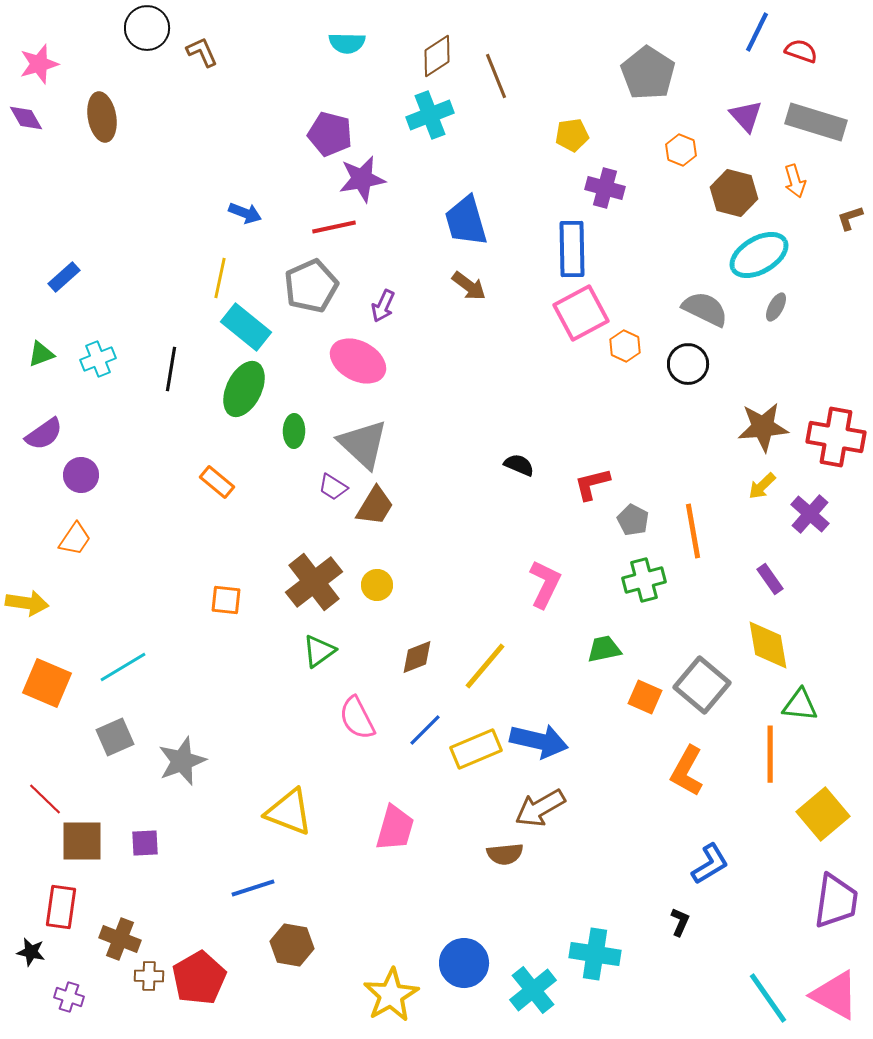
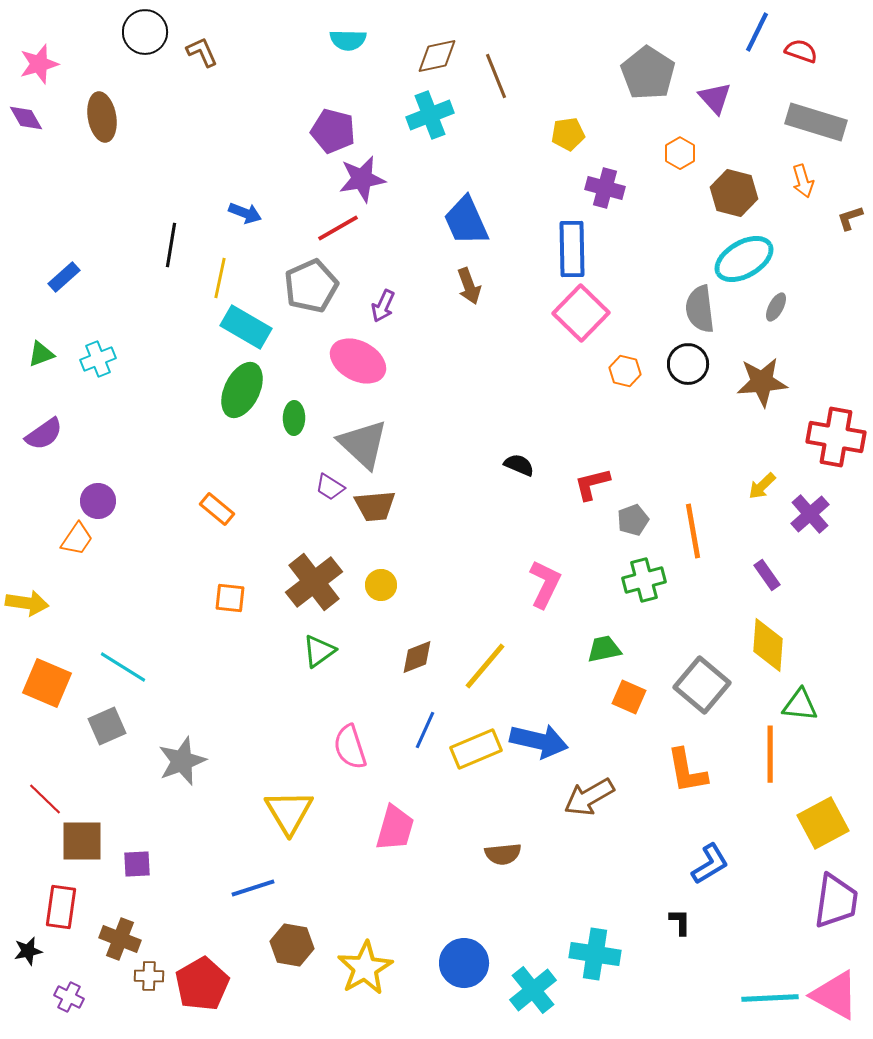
black circle at (147, 28): moved 2 px left, 4 px down
cyan semicircle at (347, 43): moved 1 px right, 3 px up
brown diamond at (437, 56): rotated 21 degrees clockwise
purple triangle at (746, 116): moved 31 px left, 18 px up
purple pentagon at (330, 134): moved 3 px right, 3 px up
yellow pentagon at (572, 135): moved 4 px left, 1 px up
orange hexagon at (681, 150): moved 1 px left, 3 px down; rotated 8 degrees clockwise
orange arrow at (795, 181): moved 8 px right
blue trapezoid at (466, 221): rotated 8 degrees counterclockwise
red line at (334, 227): moved 4 px right, 1 px down; rotated 18 degrees counterclockwise
cyan ellipse at (759, 255): moved 15 px left, 4 px down
brown arrow at (469, 286): rotated 33 degrees clockwise
gray semicircle at (705, 309): moved 5 px left; rotated 123 degrees counterclockwise
pink square at (581, 313): rotated 18 degrees counterclockwise
cyan rectangle at (246, 327): rotated 9 degrees counterclockwise
orange hexagon at (625, 346): moved 25 px down; rotated 12 degrees counterclockwise
black line at (171, 369): moved 124 px up
green ellipse at (244, 389): moved 2 px left, 1 px down
brown star at (763, 427): moved 1 px left, 45 px up
green ellipse at (294, 431): moved 13 px up
purple circle at (81, 475): moved 17 px right, 26 px down
orange rectangle at (217, 482): moved 27 px down
purple trapezoid at (333, 487): moved 3 px left
brown trapezoid at (375, 506): rotated 54 degrees clockwise
purple cross at (810, 514): rotated 6 degrees clockwise
gray pentagon at (633, 520): rotated 24 degrees clockwise
orange trapezoid at (75, 539): moved 2 px right
purple rectangle at (770, 579): moved 3 px left, 4 px up
yellow circle at (377, 585): moved 4 px right
orange square at (226, 600): moved 4 px right, 2 px up
yellow diamond at (768, 645): rotated 14 degrees clockwise
cyan line at (123, 667): rotated 63 degrees clockwise
orange square at (645, 697): moved 16 px left
pink semicircle at (357, 718): moved 7 px left, 29 px down; rotated 9 degrees clockwise
blue line at (425, 730): rotated 21 degrees counterclockwise
gray square at (115, 737): moved 8 px left, 11 px up
orange L-shape at (687, 771): rotated 39 degrees counterclockwise
brown arrow at (540, 808): moved 49 px right, 11 px up
yellow triangle at (289, 812): rotated 38 degrees clockwise
yellow square at (823, 814): moved 9 px down; rotated 12 degrees clockwise
purple square at (145, 843): moved 8 px left, 21 px down
brown semicircle at (505, 854): moved 2 px left
black L-shape at (680, 922): rotated 24 degrees counterclockwise
black star at (31, 952): moved 3 px left, 1 px up; rotated 24 degrees counterclockwise
red pentagon at (199, 978): moved 3 px right, 6 px down
yellow star at (391, 995): moved 26 px left, 27 px up
purple cross at (69, 997): rotated 8 degrees clockwise
cyan line at (768, 998): moved 2 px right; rotated 58 degrees counterclockwise
